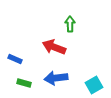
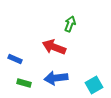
green arrow: rotated 21 degrees clockwise
